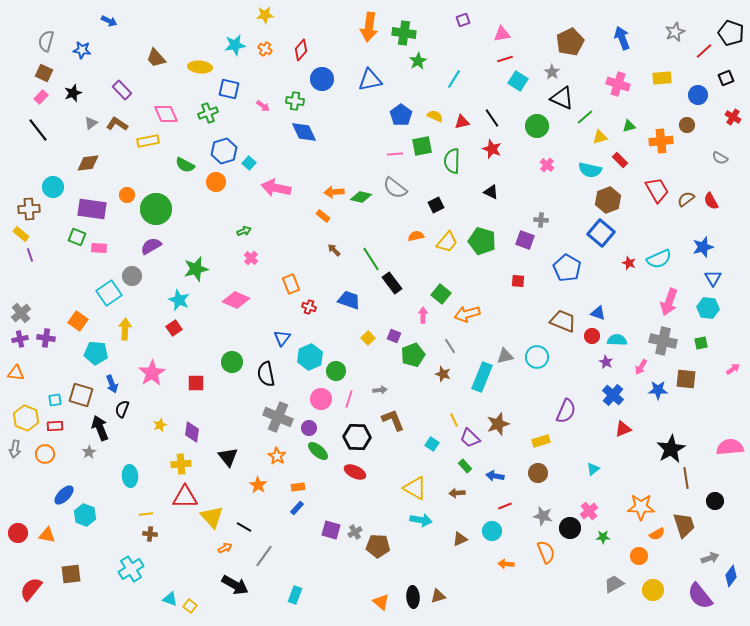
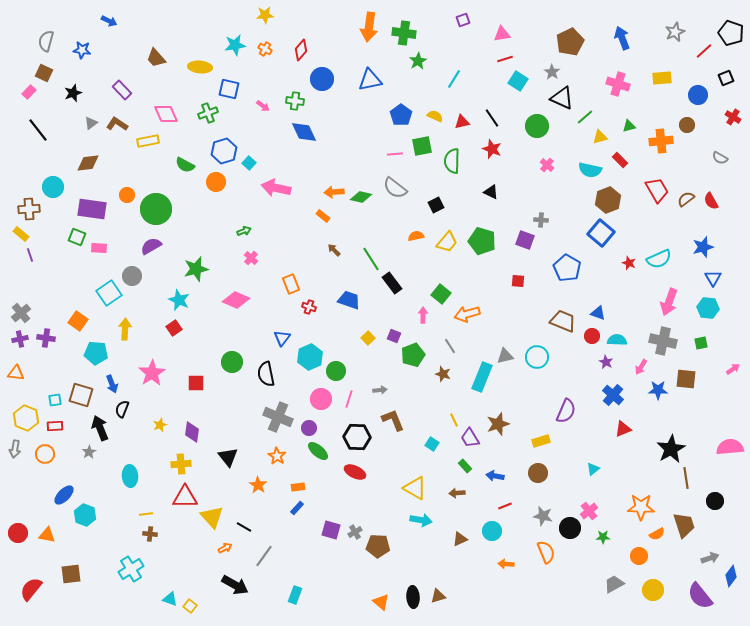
pink rectangle at (41, 97): moved 12 px left, 5 px up
purple trapezoid at (470, 438): rotated 15 degrees clockwise
